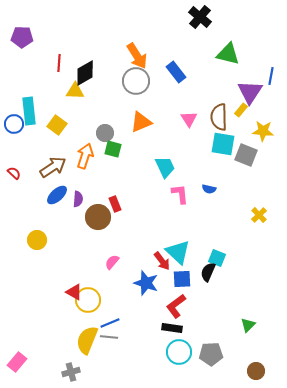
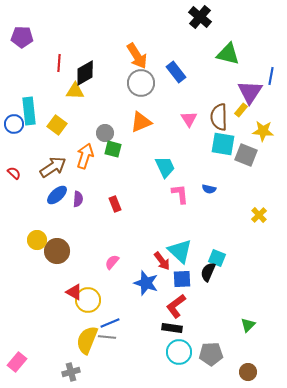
gray circle at (136, 81): moved 5 px right, 2 px down
brown circle at (98, 217): moved 41 px left, 34 px down
cyan triangle at (178, 252): moved 2 px right, 1 px up
gray line at (109, 337): moved 2 px left
brown circle at (256, 371): moved 8 px left, 1 px down
